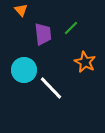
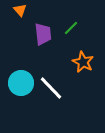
orange triangle: moved 1 px left
orange star: moved 2 px left
cyan circle: moved 3 px left, 13 px down
